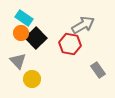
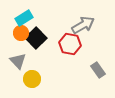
cyan rectangle: rotated 66 degrees counterclockwise
